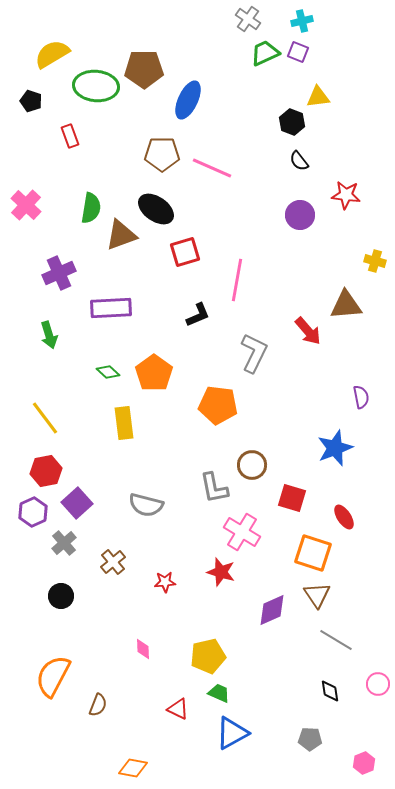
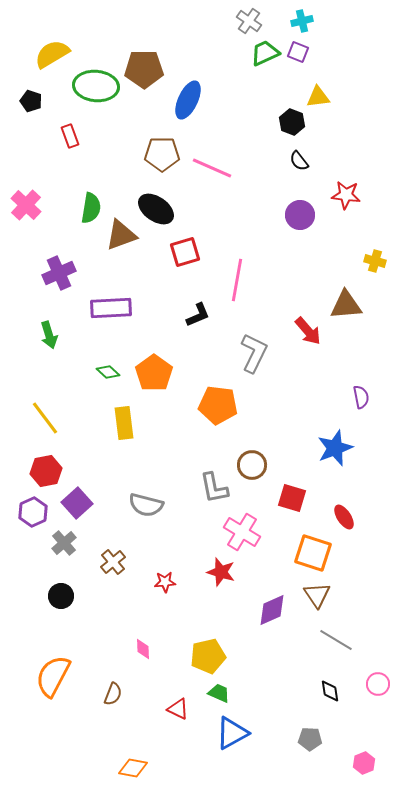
gray cross at (248, 19): moved 1 px right, 2 px down
brown semicircle at (98, 705): moved 15 px right, 11 px up
